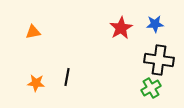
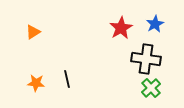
blue star: rotated 24 degrees counterclockwise
orange triangle: rotated 21 degrees counterclockwise
black cross: moved 13 px left, 1 px up
black line: moved 2 px down; rotated 24 degrees counterclockwise
green cross: rotated 12 degrees counterclockwise
